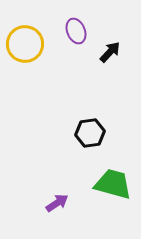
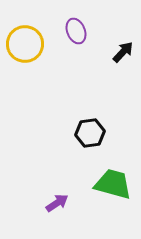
black arrow: moved 13 px right
